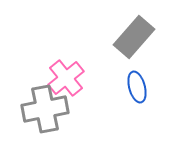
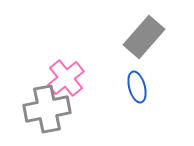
gray rectangle: moved 10 px right
gray cross: moved 2 px right
